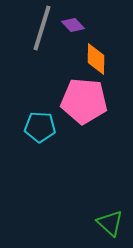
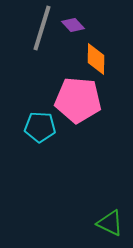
pink pentagon: moved 6 px left, 1 px up
green triangle: rotated 16 degrees counterclockwise
